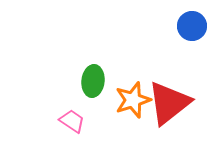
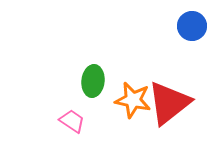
orange star: rotated 30 degrees clockwise
